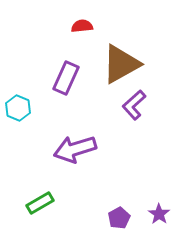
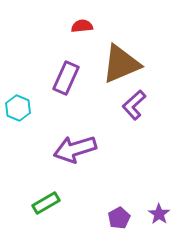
brown triangle: rotated 6 degrees clockwise
green rectangle: moved 6 px right
